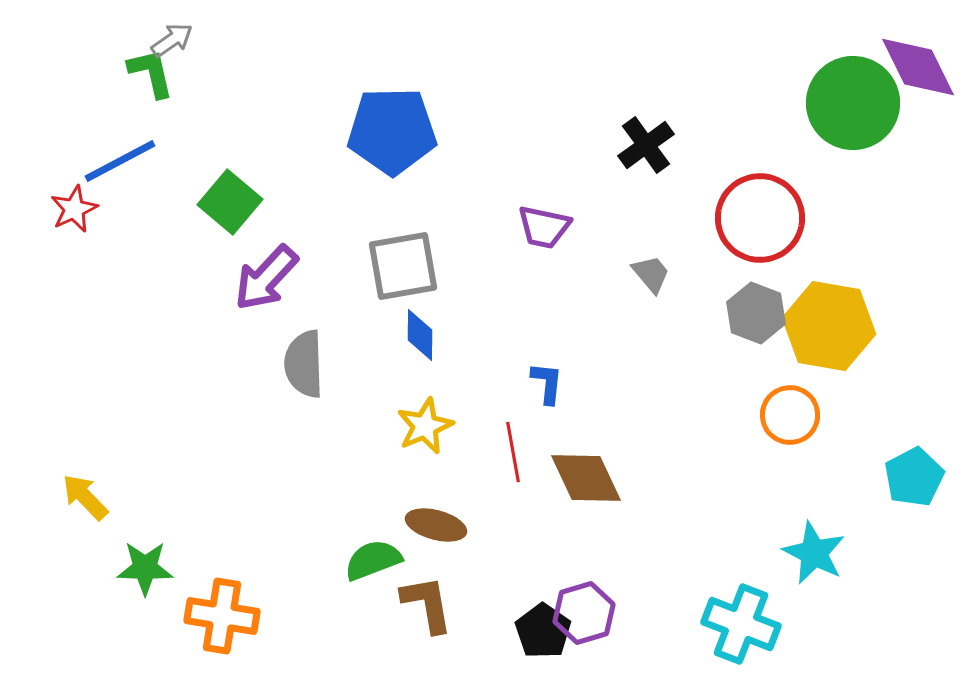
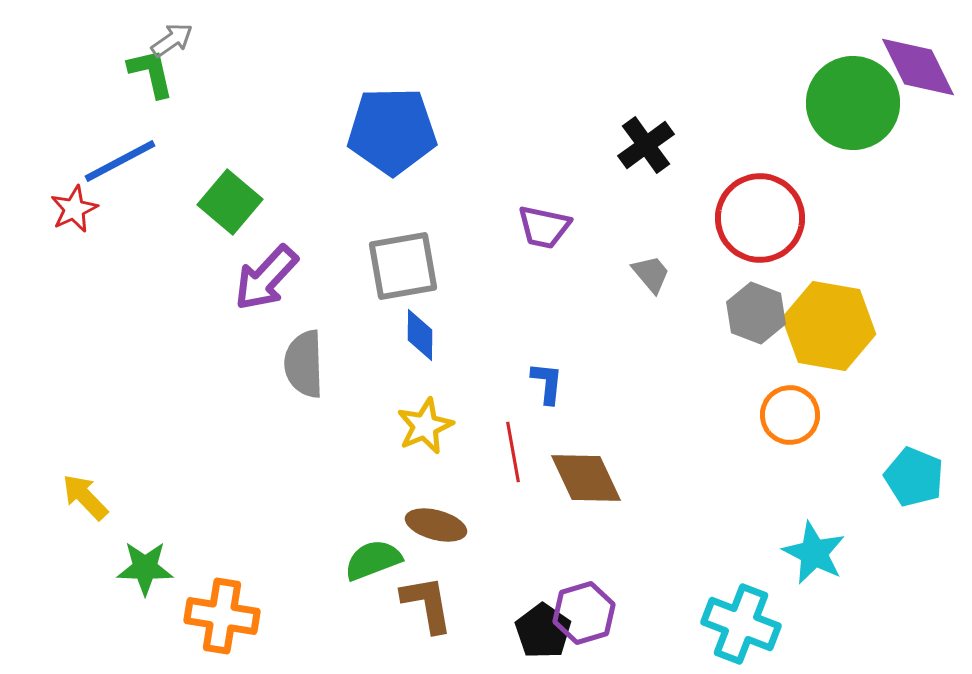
cyan pentagon: rotated 22 degrees counterclockwise
